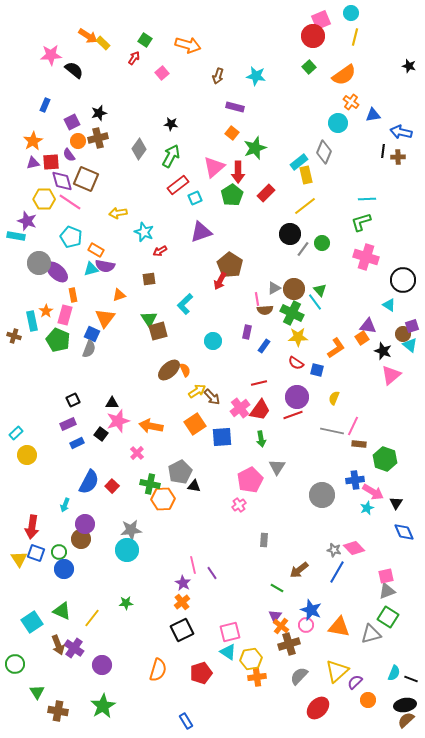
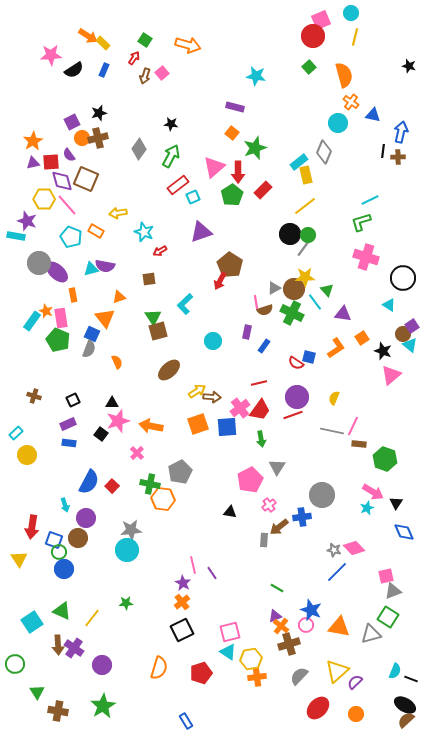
black semicircle at (74, 70): rotated 108 degrees clockwise
orange semicircle at (344, 75): rotated 70 degrees counterclockwise
brown arrow at (218, 76): moved 73 px left
blue rectangle at (45, 105): moved 59 px right, 35 px up
blue triangle at (373, 115): rotated 21 degrees clockwise
blue arrow at (401, 132): rotated 90 degrees clockwise
orange circle at (78, 141): moved 4 px right, 3 px up
red rectangle at (266, 193): moved 3 px left, 3 px up
cyan square at (195, 198): moved 2 px left, 1 px up
cyan line at (367, 199): moved 3 px right, 1 px down; rotated 24 degrees counterclockwise
pink line at (70, 202): moved 3 px left, 3 px down; rotated 15 degrees clockwise
green circle at (322, 243): moved 14 px left, 8 px up
orange rectangle at (96, 250): moved 19 px up
black circle at (403, 280): moved 2 px up
green triangle at (320, 290): moved 7 px right
orange triangle at (119, 295): moved 2 px down
pink line at (257, 299): moved 1 px left, 3 px down
brown semicircle at (265, 310): rotated 14 degrees counterclockwise
orange star at (46, 311): rotated 16 degrees counterclockwise
pink rectangle at (65, 315): moved 4 px left, 3 px down; rotated 24 degrees counterclockwise
orange triangle at (105, 318): rotated 15 degrees counterclockwise
green triangle at (149, 319): moved 4 px right, 2 px up
cyan rectangle at (32, 321): rotated 48 degrees clockwise
purple triangle at (368, 326): moved 25 px left, 12 px up
purple square at (412, 326): rotated 16 degrees counterclockwise
brown cross at (14, 336): moved 20 px right, 60 px down
yellow star at (298, 337): moved 7 px right, 60 px up
orange semicircle at (185, 370): moved 68 px left, 8 px up
blue square at (317, 370): moved 8 px left, 13 px up
brown arrow at (212, 397): rotated 42 degrees counterclockwise
orange square at (195, 424): moved 3 px right; rotated 15 degrees clockwise
blue square at (222, 437): moved 5 px right, 10 px up
blue rectangle at (77, 443): moved 8 px left; rotated 32 degrees clockwise
blue cross at (355, 480): moved 53 px left, 37 px down
black triangle at (194, 486): moved 36 px right, 26 px down
orange hexagon at (163, 499): rotated 10 degrees clockwise
cyan arrow at (65, 505): rotated 40 degrees counterclockwise
pink cross at (239, 505): moved 30 px right
purple circle at (85, 524): moved 1 px right, 6 px up
brown circle at (81, 539): moved 3 px left, 1 px up
blue square at (36, 553): moved 18 px right, 13 px up
brown arrow at (299, 570): moved 20 px left, 43 px up
blue line at (337, 572): rotated 15 degrees clockwise
gray triangle at (387, 591): moved 6 px right
purple triangle at (275, 616): rotated 32 degrees clockwise
brown arrow at (58, 645): rotated 18 degrees clockwise
orange semicircle at (158, 670): moved 1 px right, 2 px up
cyan semicircle at (394, 673): moved 1 px right, 2 px up
orange circle at (368, 700): moved 12 px left, 14 px down
black ellipse at (405, 705): rotated 40 degrees clockwise
